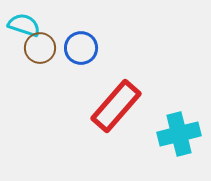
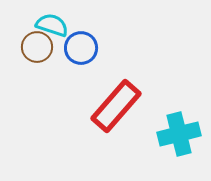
cyan semicircle: moved 28 px right
brown circle: moved 3 px left, 1 px up
